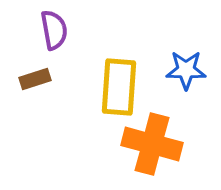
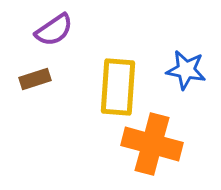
purple semicircle: rotated 66 degrees clockwise
blue star: rotated 9 degrees clockwise
yellow rectangle: moved 1 px left
